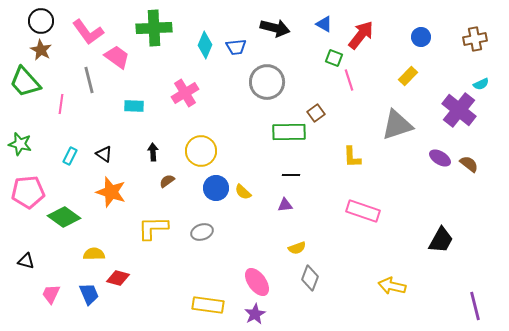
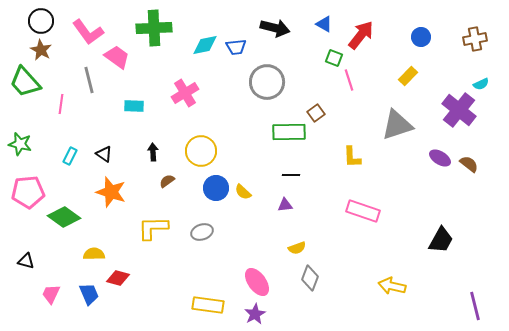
cyan diamond at (205, 45): rotated 56 degrees clockwise
